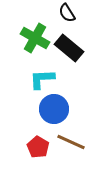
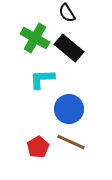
blue circle: moved 15 px right
red pentagon: rotated 10 degrees clockwise
